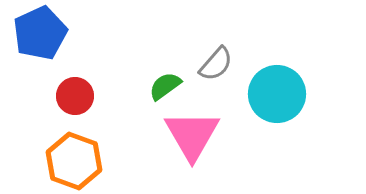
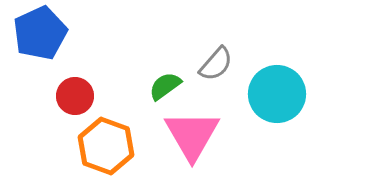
orange hexagon: moved 32 px right, 15 px up
